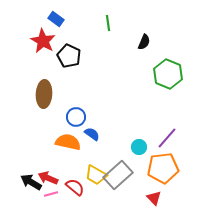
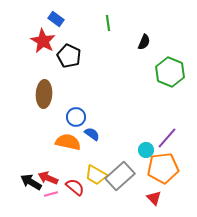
green hexagon: moved 2 px right, 2 px up
cyan circle: moved 7 px right, 3 px down
gray rectangle: moved 2 px right, 1 px down
